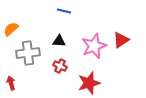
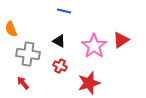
orange semicircle: rotated 70 degrees counterclockwise
black triangle: rotated 24 degrees clockwise
pink star: rotated 15 degrees counterclockwise
gray cross: moved 1 px down; rotated 15 degrees clockwise
red arrow: moved 12 px right; rotated 24 degrees counterclockwise
